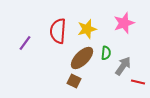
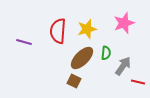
purple line: moved 1 px left, 1 px up; rotated 70 degrees clockwise
